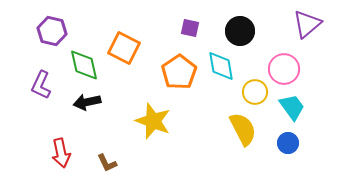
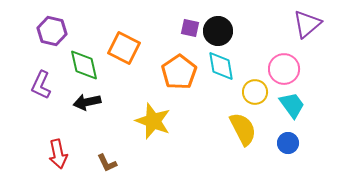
black circle: moved 22 px left
cyan trapezoid: moved 2 px up
red arrow: moved 3 px left, 1 px down
